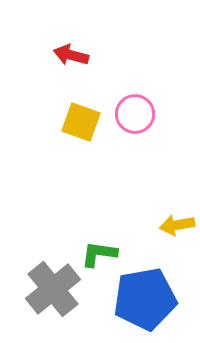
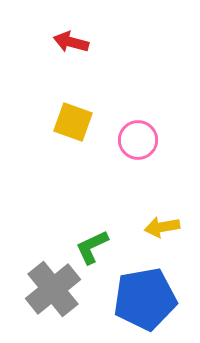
red arrow: moved 13 px up
pink circle: moved 3 px right, 26 px down
yellow square: moved 8 px left
yellow arrow: moved 15 px left, 2 px down
green L-shape: moved 7 px left, 7 px up; rotated 33 degrees counterclockwise
